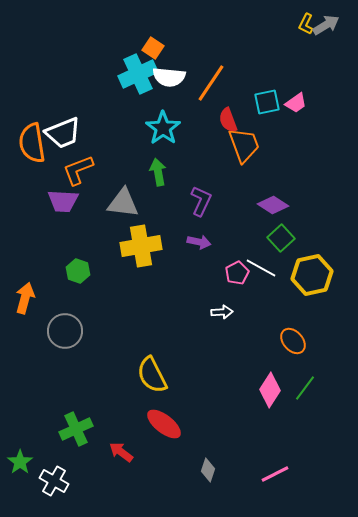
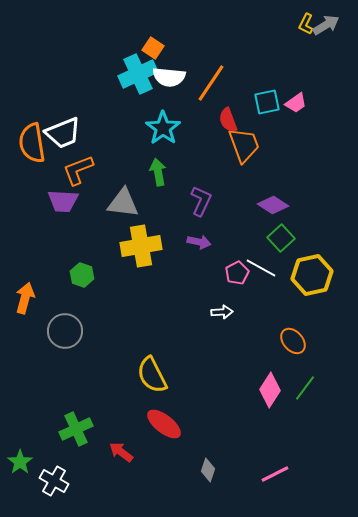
green hexagon: moved 4 px right, 4 px down
